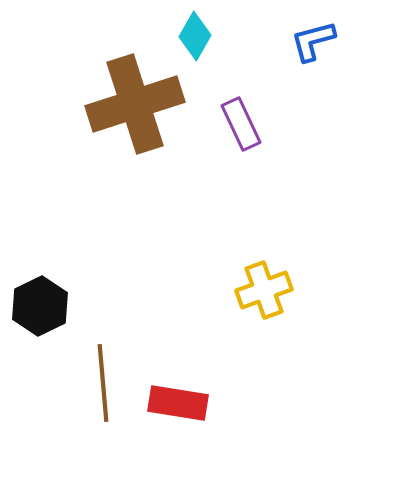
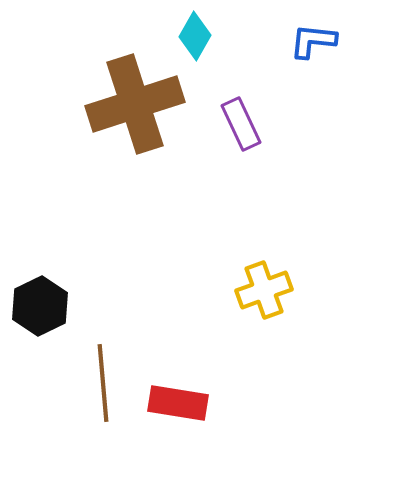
blue L-shape: rotated 21 degrees clockwise
